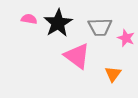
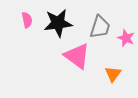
pink semicircle: moved 2 px left, 1 px down; rotated 70 degrees clockwise
black star: rotated 24 degrees clockwise
gray trapezoid: rotated 70 degrees counterclockwise
